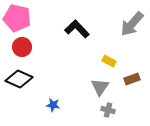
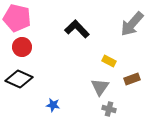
gray cross: moved 1 px right, 1 px up
